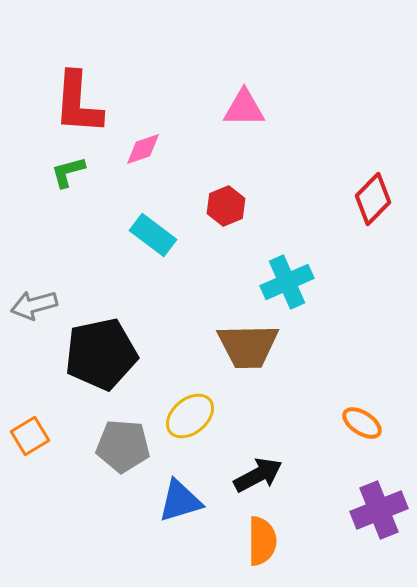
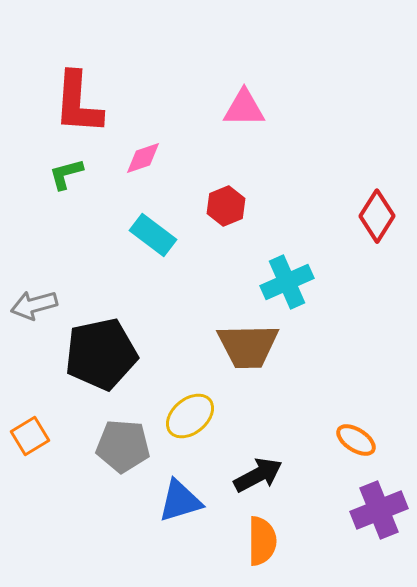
pink diamond: moved 9 px down
green L-shape: moved 2 px left, 2 px down
red diamond: moved 4 px right, 17 px down; rotated 12 degrees counterclockwise
orange ellipse: moved 6 px left, 17 px down
